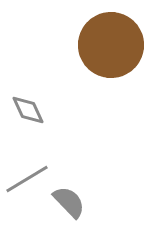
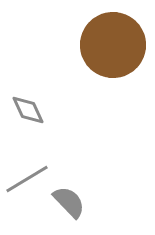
brown circle: moved 2 px right
